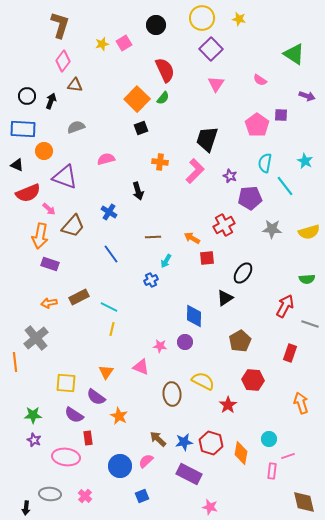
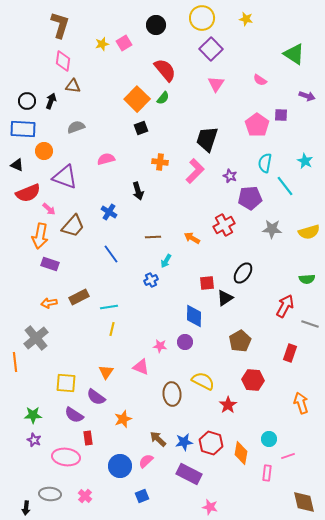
yellow star at (239, 19): moved 7 px right
pink diamond at (63, 61): rotated 30 degrees counterclockwise
red semicircle at (165, 70): rotated 15 degrees counterclockwise
brown triangle at (75, 85): moved 2 px left, 1 px down
black circle at (27, 96): moved 5 px down
red square at (207, 258): moved 25 px down
cyan line at (109, 307): rotated 36 degrees counterclockwise
orange star at (119, 416): moved 4 px right, 3 px down; rotated 24 degrees clockwise
pink rectangle at (272, 471): moved 5 px left, 2 px down
